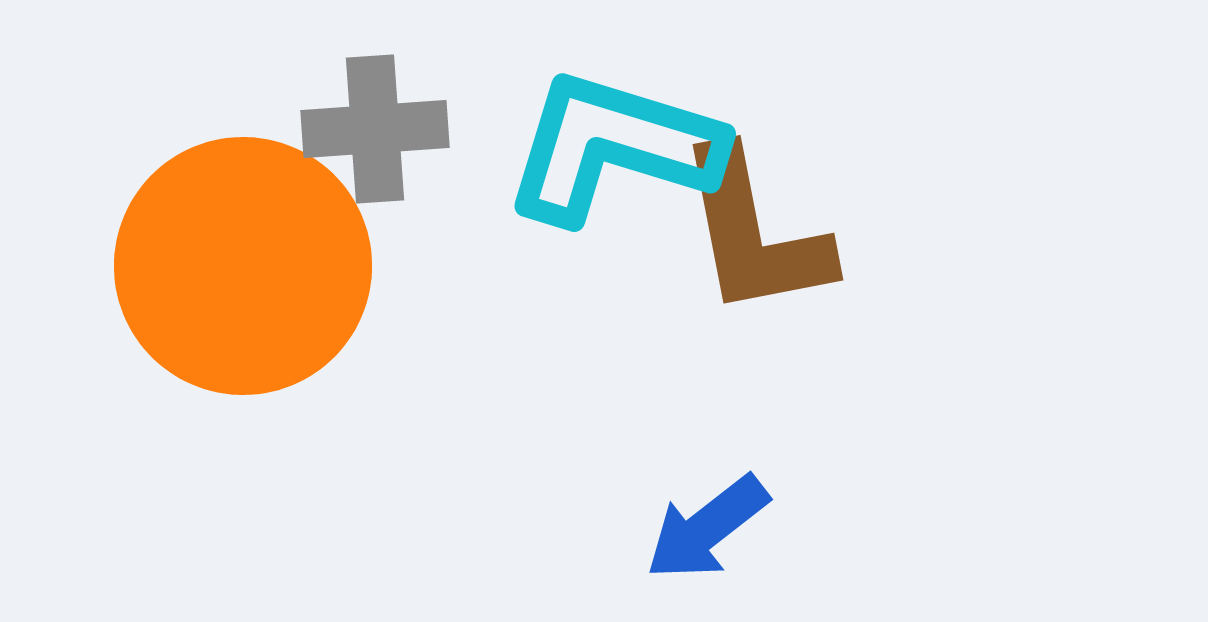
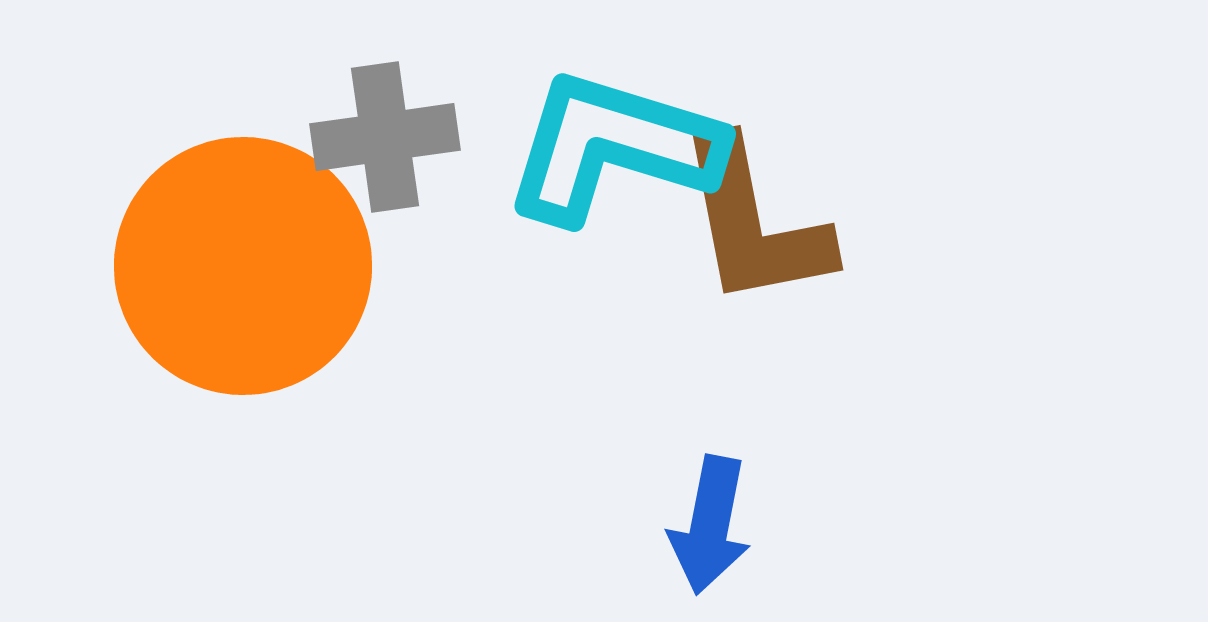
gray cross: moved 10 px right, 8 px down; rotated 4 degrees counterclockwise
brown L-shape: moved 10 px up
blue arrow: moved 3 px right, 3 px up; rotated 41 degrees counterclockwise
